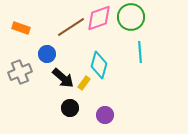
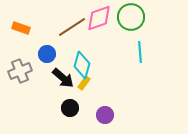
brown line: moved 1 px right
cyan diamond: moved 17 px left
gray cross: moved 1 px up
